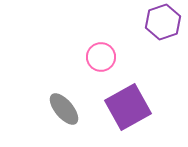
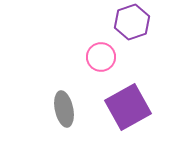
purple hexagon: moved 31 px left
gray ellipse: rotated 28 degrees clockwise
